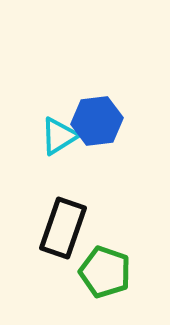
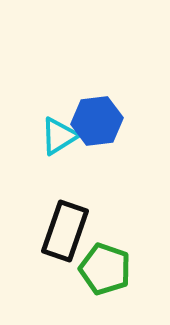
black rectangle: moved 2 px right, 3 px down
green pentagon: moved 3 px up
